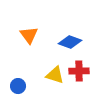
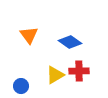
blue diamond: rotated 15 degrees clockwise
yellow triangle: rotated 48 degrees counterclockwise
blue circle: moved 3 px right
